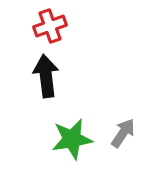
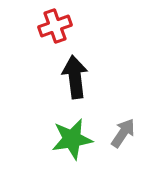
red cross: moved 5 px right
black arrow: moved 29 px right, 1 px down
